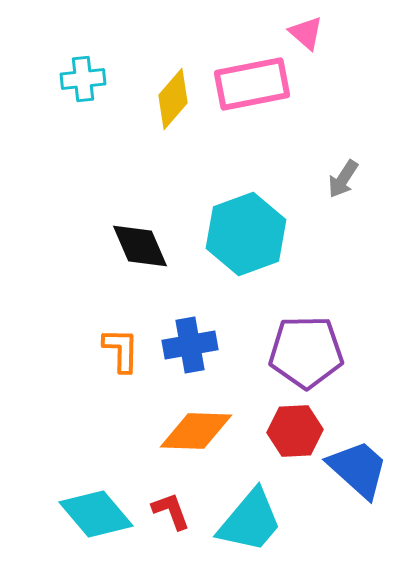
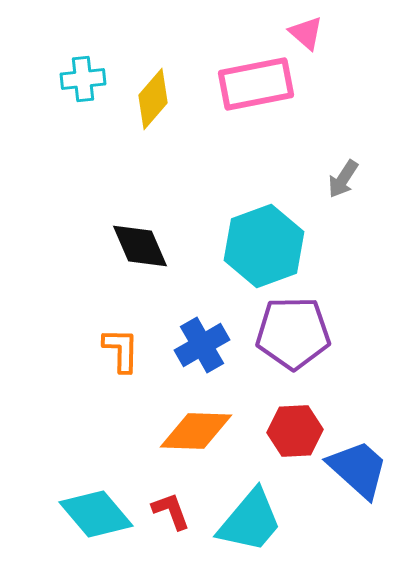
pink rectangle: moved 4 px right
yellow diamond: moved 20 px left
cyan hexagon: moved 18 px right, 12 px down
blue cross: moved 12 px right; rotated 20 degrees counterclockwise
purple pentagon: moved 13 px left, 19 px up
